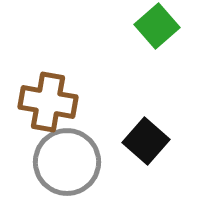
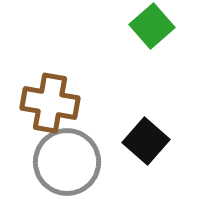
green square: moved 5 px left
brown cross: moved 2 px right, 1 px down
